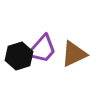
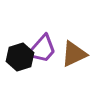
black hexagon: moved 1 px right, 1 px down
